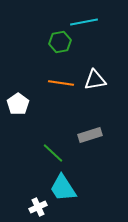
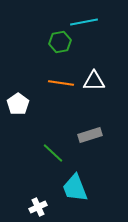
white triangle: moved 1 px left, 1 px down; rotated 10 degrees clockwise
cyan trapezoid: moved 12 px right; rotated 12 degrees clockwise
